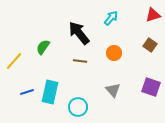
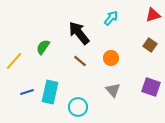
orange circle: moved 3 px left, 5 px down
brown line: rotated 32 degrees clockwise
